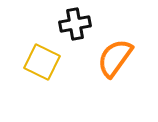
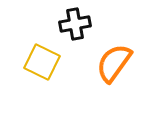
orange semicircle: moved 1 px left, 5 px down
